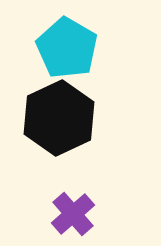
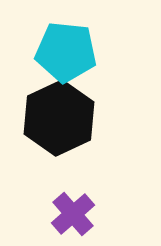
cyan pentagon: moved 1 px left, 4 px down; rotated 24 degrees counterclockwise
